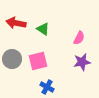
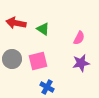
purple star: moved 1 px left, 1 px down
